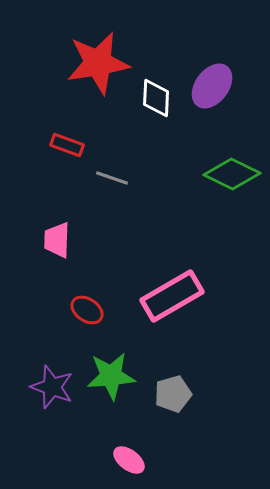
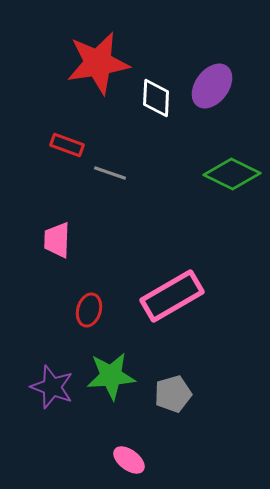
gray line: moved 2 px left, 5 px up
red ellipse: moved 2 px right; rotated 72 degrees clockwise
